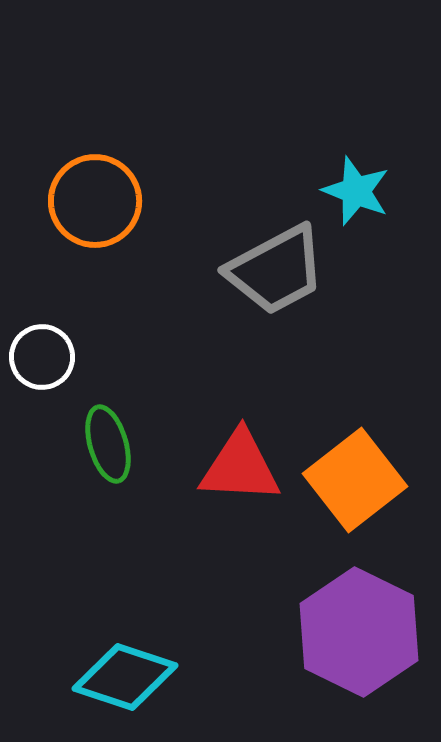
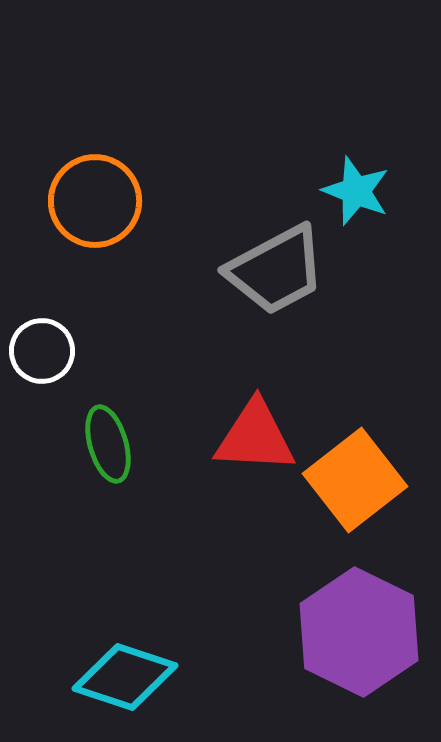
white circle: moved 6 px up
red triangle: moved 15 px right, 30 px up
